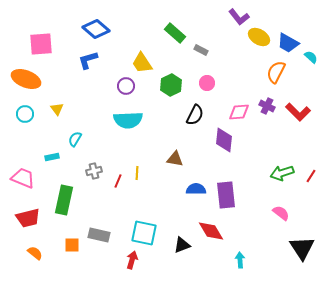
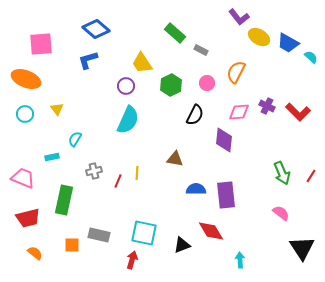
orange semicircle at (276, 72): moved 40 px left
cyan semicircle at (128, 120): rotated 64 degrees counterclockwise
green arrow at (282, 173): rotated 95 degrees counterclockwise
